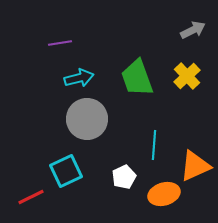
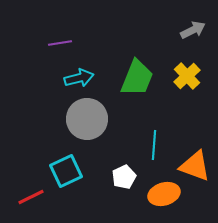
green trapezoid: rotated 138 degrees counterclockwise
orange triangle: rotated 44 degrees clockwise
